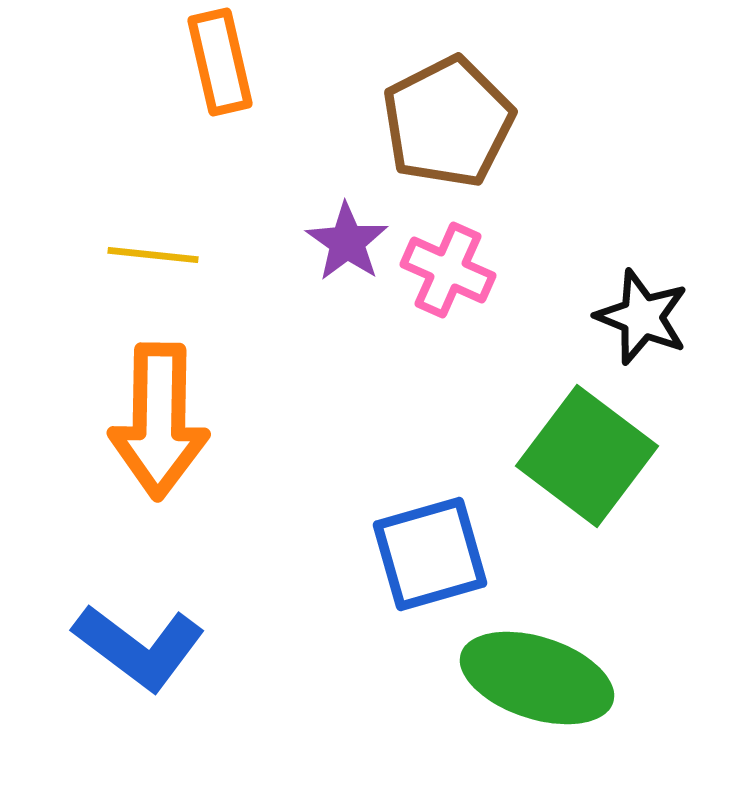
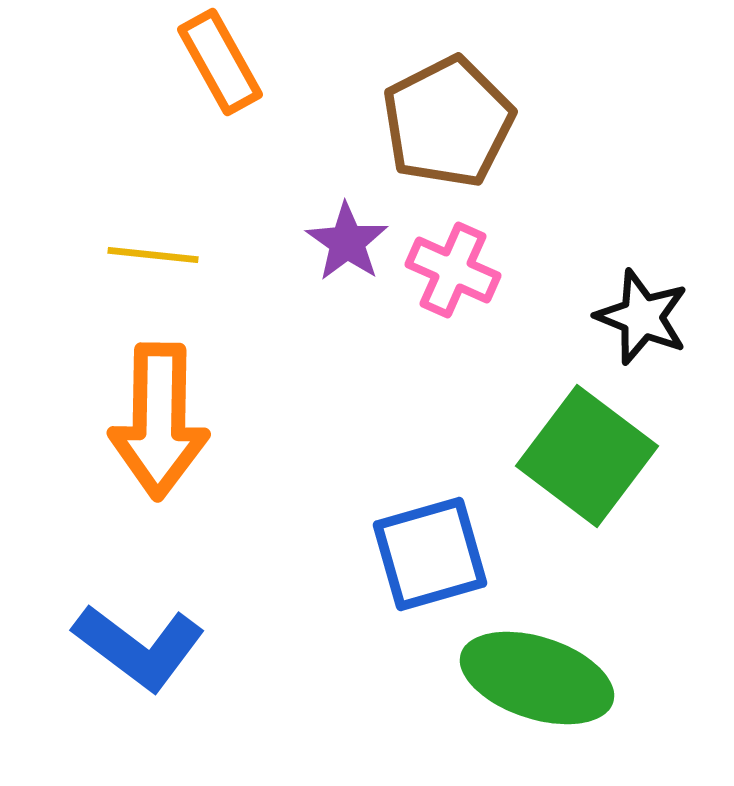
orange rectangle: rotated 16 degrees counterclockwise
pink cross: moved 5 px right
